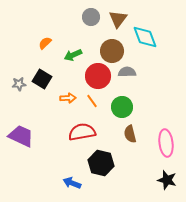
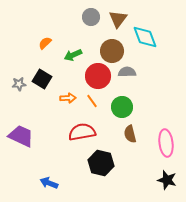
blue arrow: moved 23 px left
